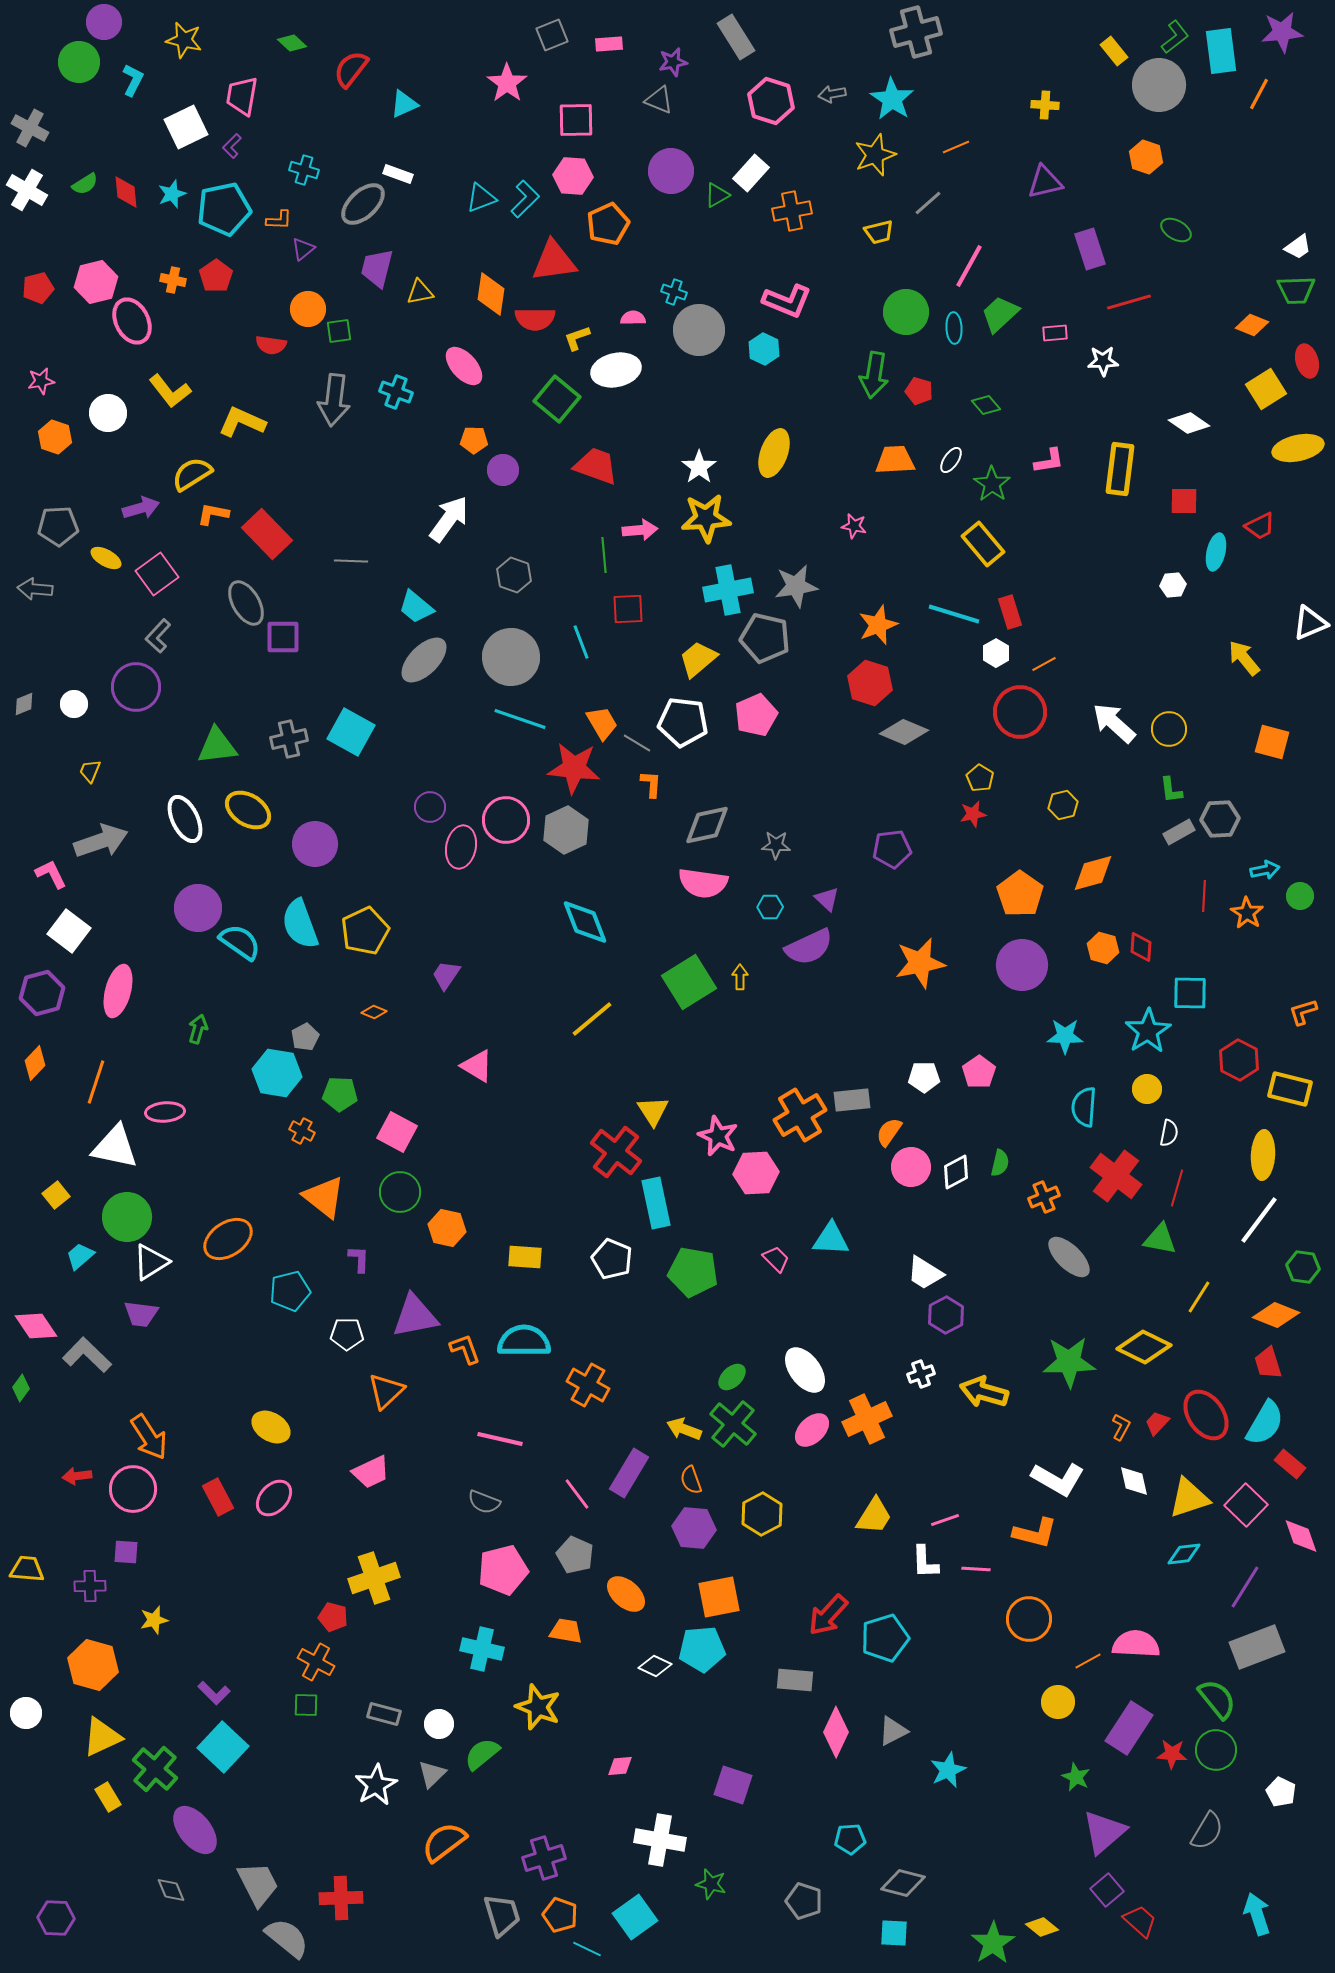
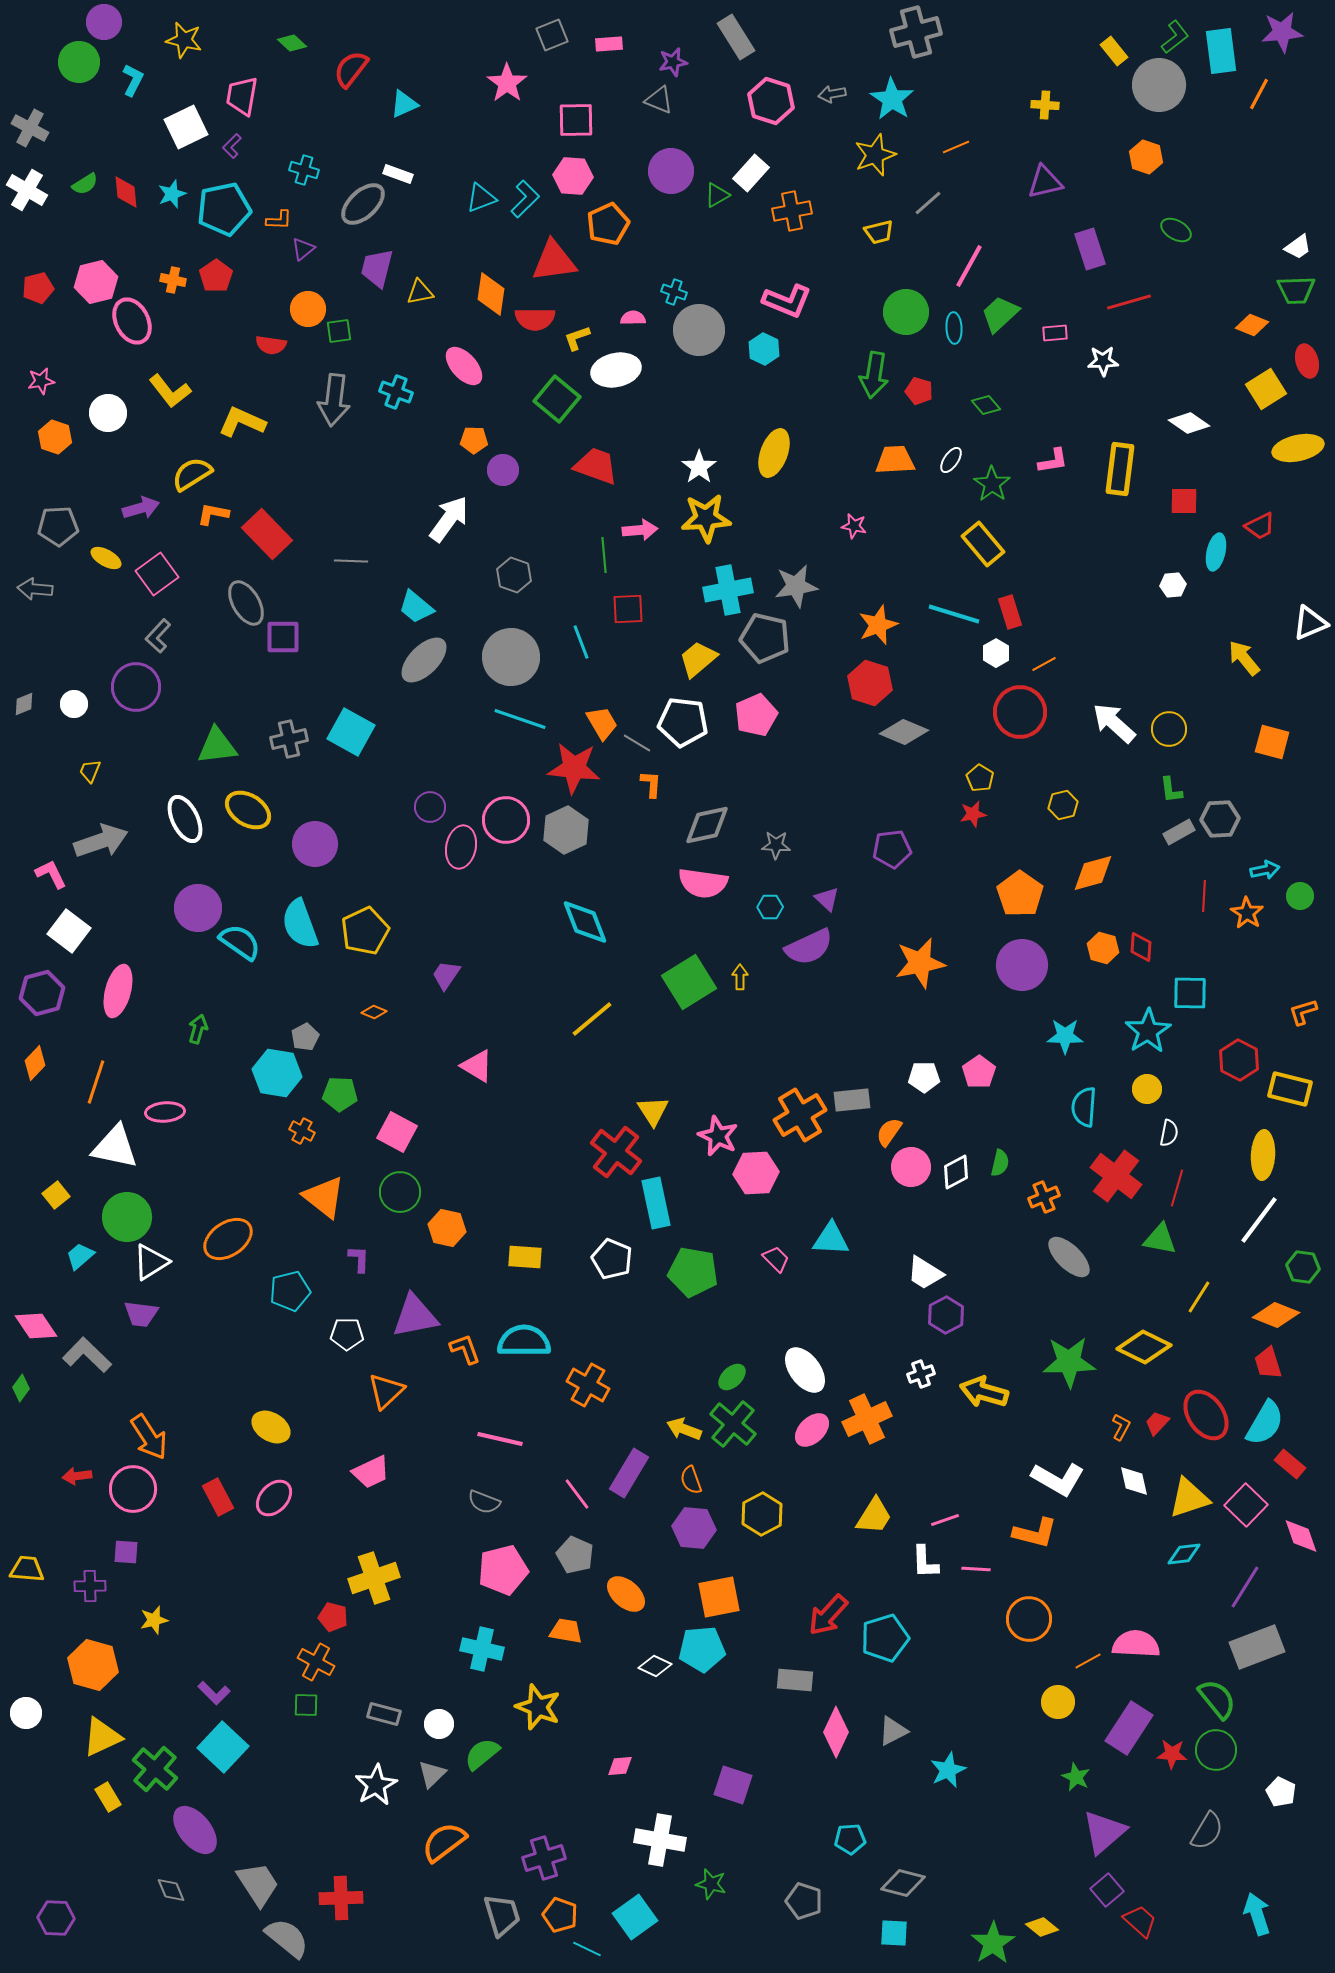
pink L-shape at (1049, 461): moved 4 px right
gray trapezoid at (258, 1884): rotated 6 degrees counterclockwise
